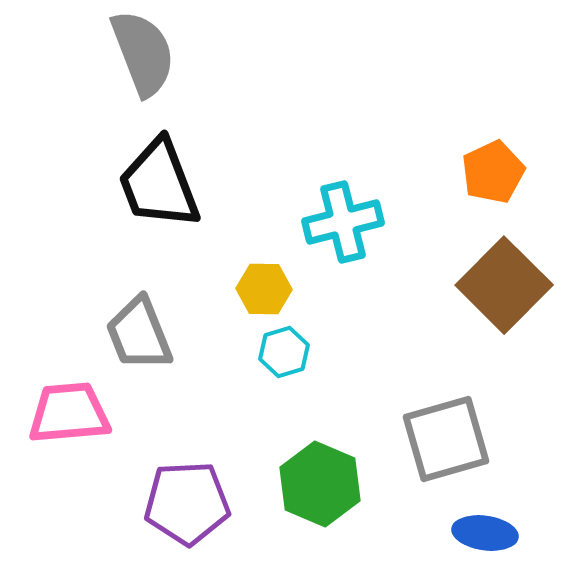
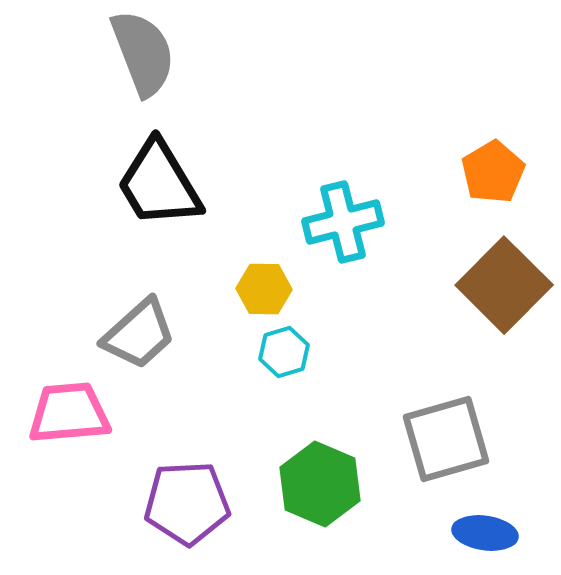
orange pentagon: rotated 6 degrees counterclockwise
black trapezoid: rotated 10 degrees counterclockwise
gray trapezoid: rotated 110 degrees counterclockwise
